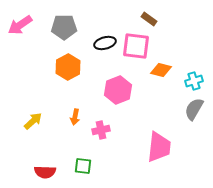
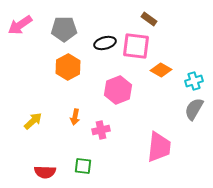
gray pentagon: moved 2 px down
orange diamond: rotated 15 degrees clockwise
